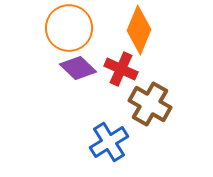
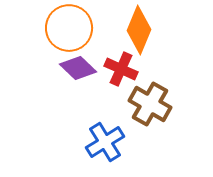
blue cross: moved 4 px left
